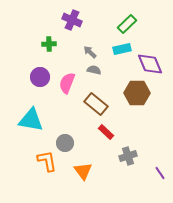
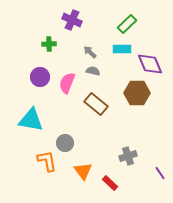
cyan rectangle: rotated 12 degrees clockwise
gray semicircle: moved 1 px left, 1 px down
red rectangle: moved 4 px right, 51 px down
